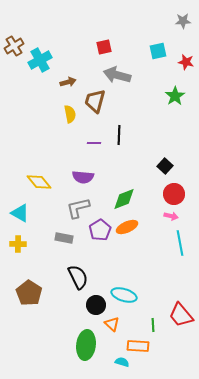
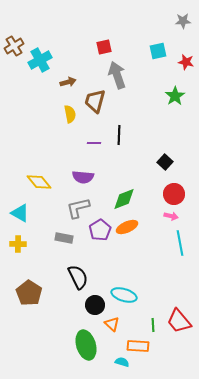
gray arrow: rotated 56 degrees clockwise
black square: moved 4 px up
black circle: moved 1 px left
red trapezoid: moved 2 px left, 6 px down
green ellipse: rotated 24 degrees counterclockwise
